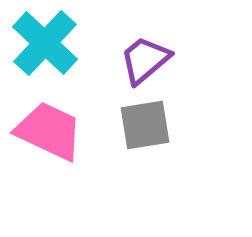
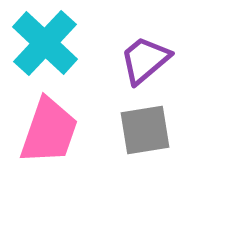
gray square: moved 5 px down
pink trapezoid: rotated 84 degrees clockwise
